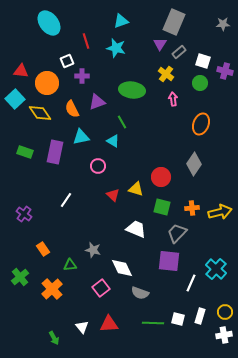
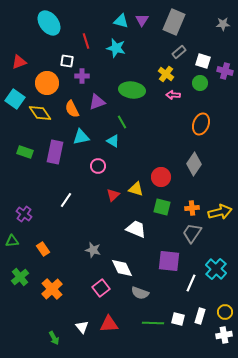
cyan triangle at (121, 21): rotated 35 degrees clockwise
purple triangle at (160, 44): moved 18 px left, 24 px up
white square at (67, 61): rotated 32 degrees clockwise
red triangle at (21, 71): moved 2 px left, 9 px up; rotated 28 degrees counterclockwise
cyan square at (15, 99): rotated 12 degrees counterclockwise
pink arrow at (173, 99): moved 4 px up; rotated 80 degrees counterclockwise
red triangle at (113, 195): rotated 32 degrees clockwise
gray trapezoid at (177, 233): moved 15 px right; rotated 10 degrees counterclockwise
green triangle at (70, 265): moved 58 px left, 24 px up
